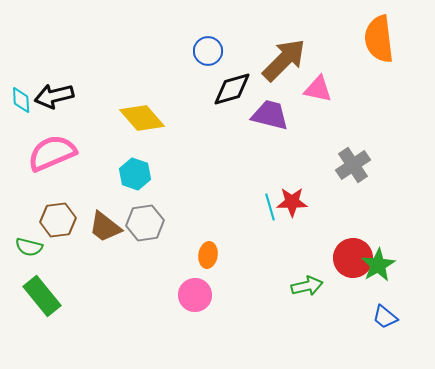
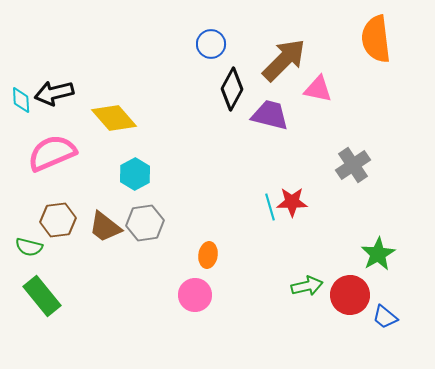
orange semicircle: moved 3 px left
blue circle: moved 3 px right, 7 px up
black diamond: rotated 45 degrees counterclockwise
black arrow: moved 3 px up
yellow diamond: moved 28 px left
cyan hexagon: rotated 12 degrees clockwise
red circle: moved 3 px left, 37 px down
green star: moved 11 px up
